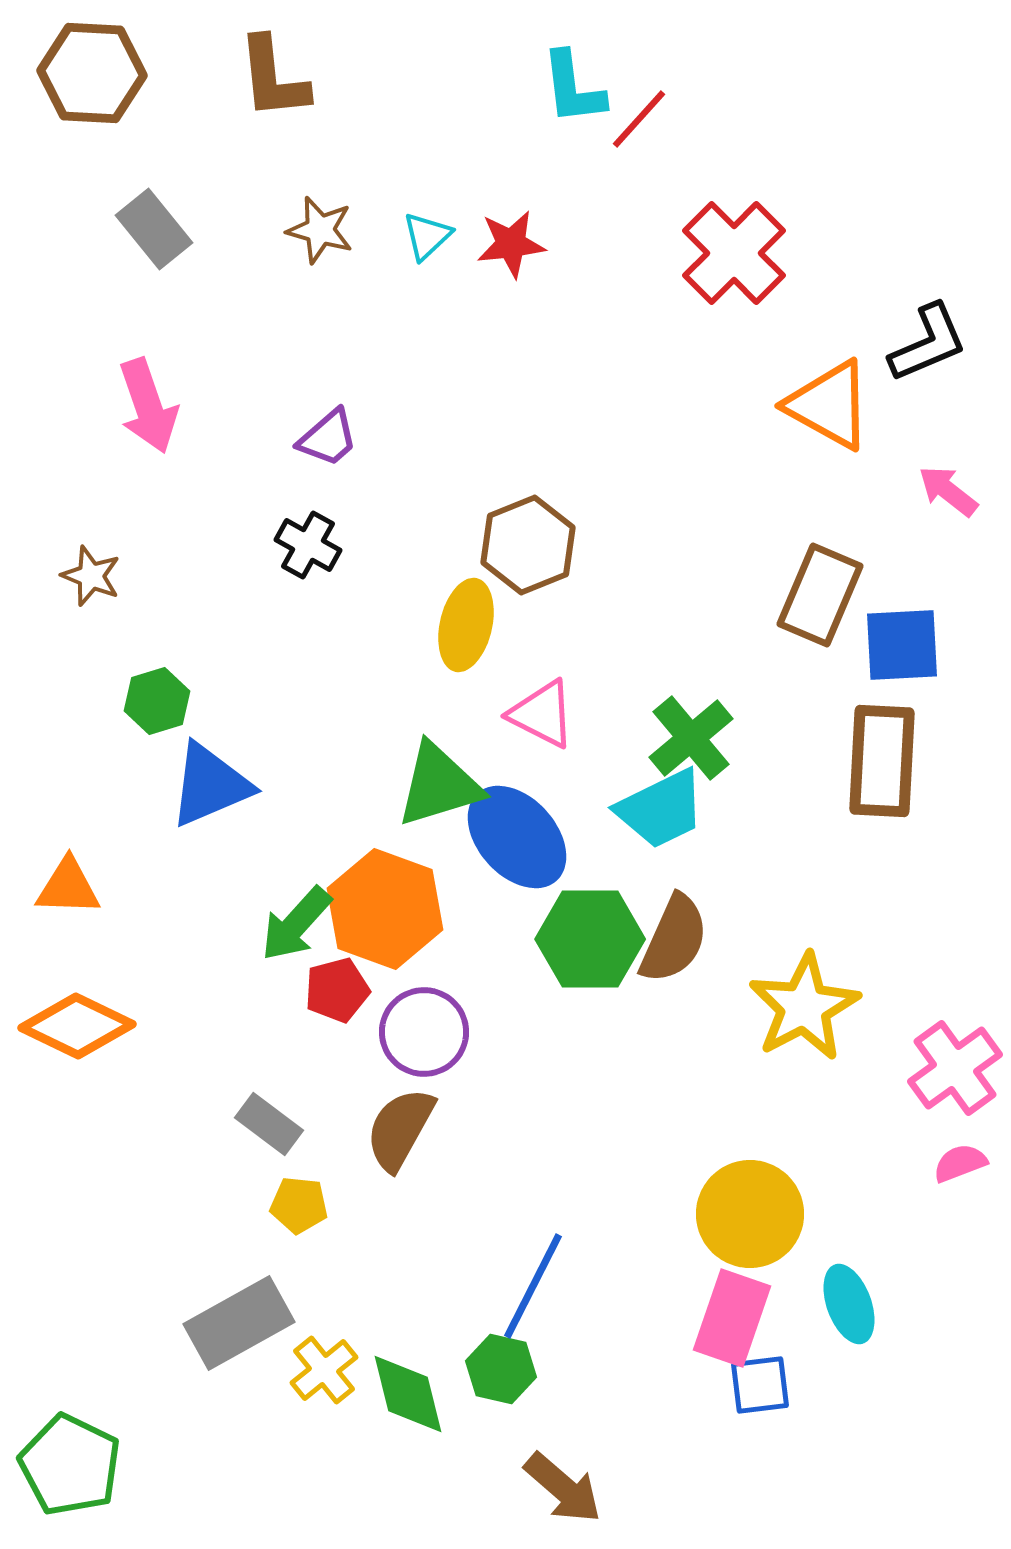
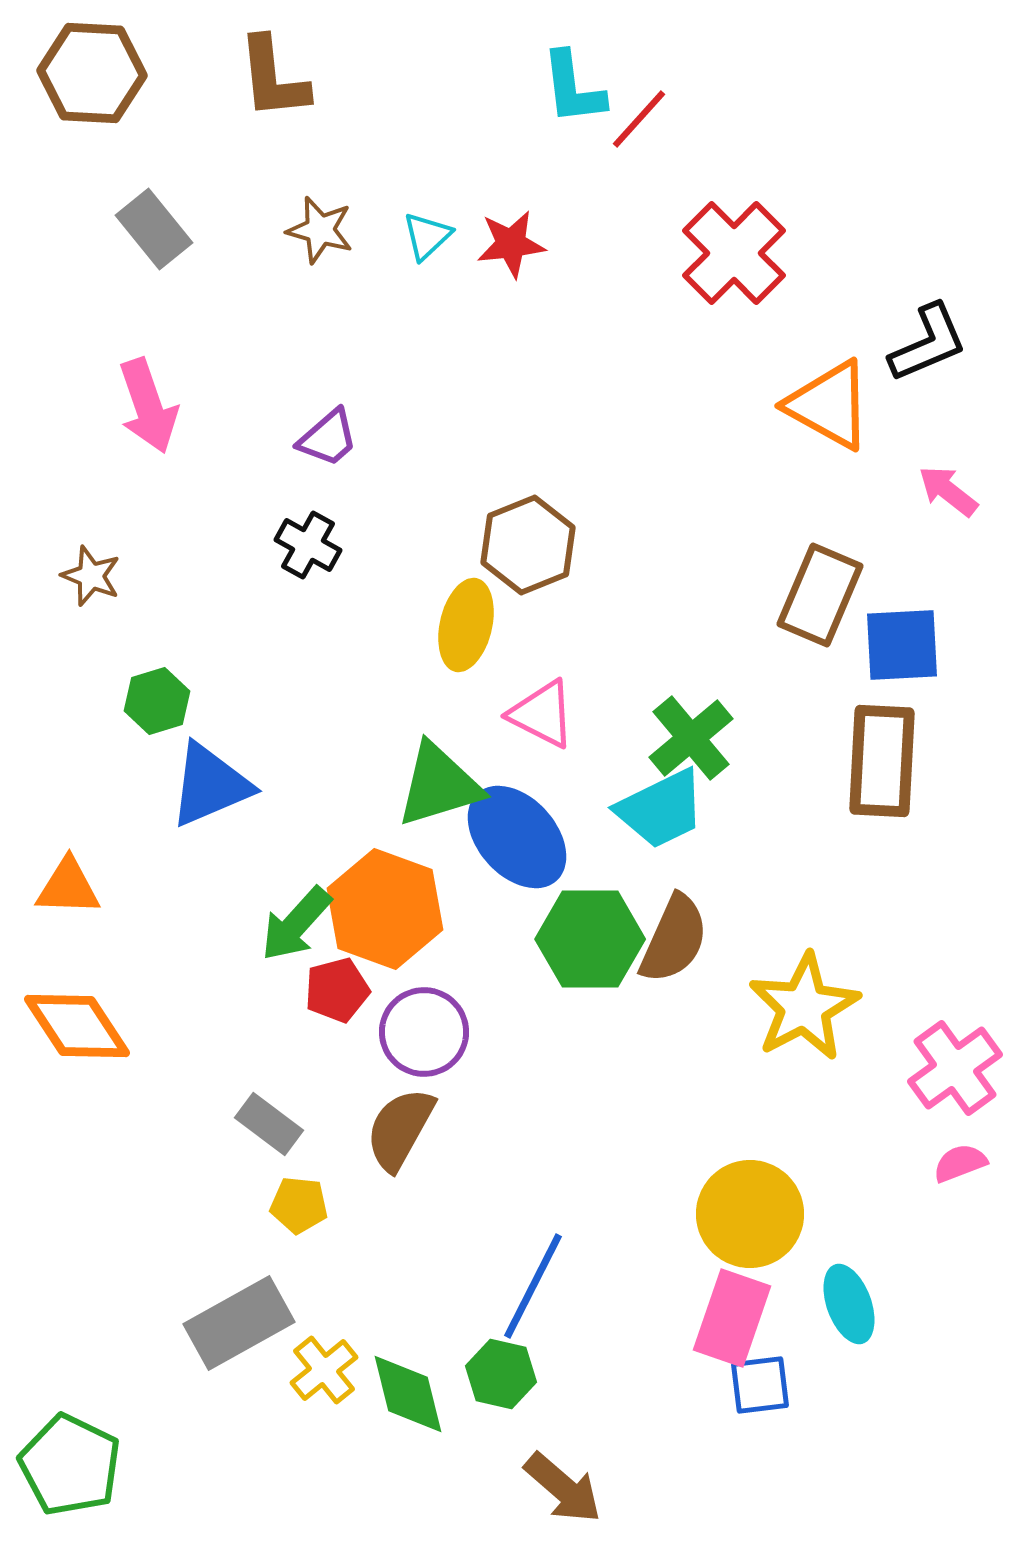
orange diamond at (77, 1026): rotated 31 degrees clockwise
green hexagon at (501, 1369): moved 5 px down
